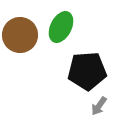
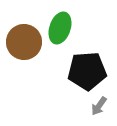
green ellipse: moved 1 px left, 1 px down; rotated 8 degrees counterclockwise
brown circle: moved 4 px right, 7 px down
